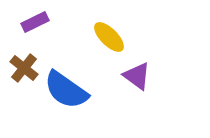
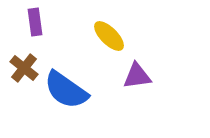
purple rectangle: rotated 72 degrees counterclockwise
yellow ellipse: moved 1 px up
purple triangle: rotated 44 degrees counterclockwise
